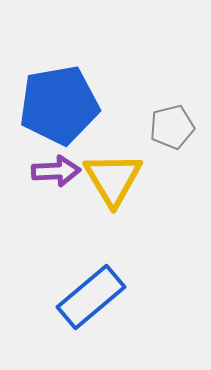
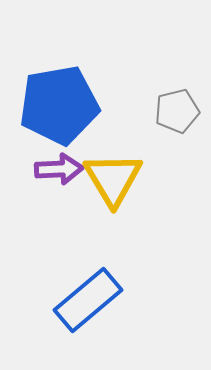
gray pentagon: moved 5 px right, 16 px up
purple arrow: moved 3 px right, 2 px up
blue rectangle: moved 3 px left, 3 px down
